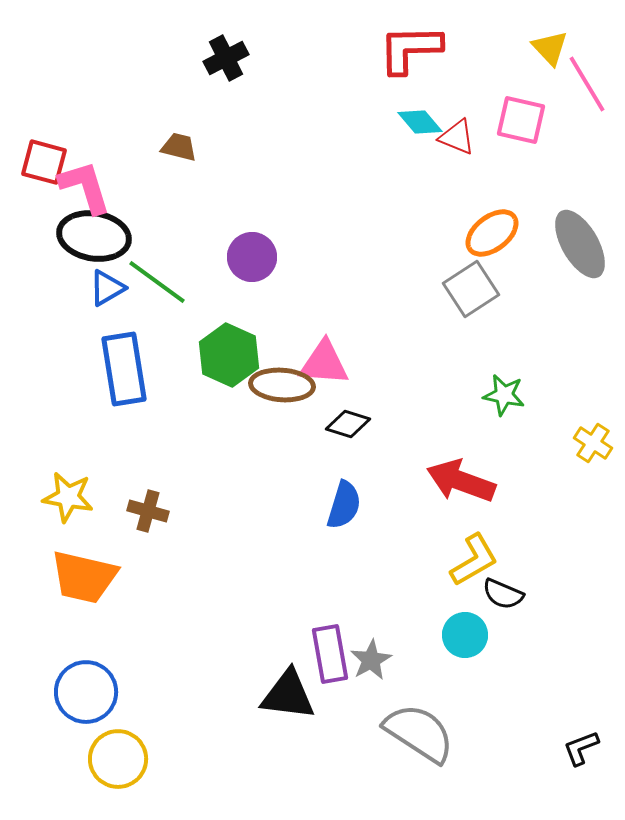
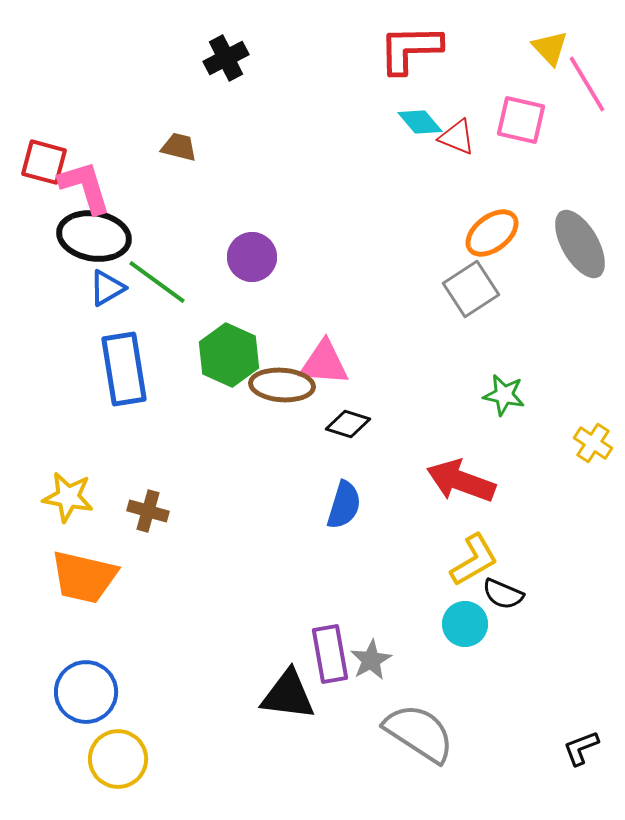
cyan circle: moved 11 px up
